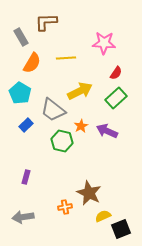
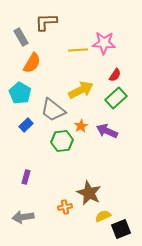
yellow line: moved 12 px right, 8 px up
red semicircle: moved 1 px left, 2 px down
yellow arrow: moved 1 px right, 1 px up
green hexagon: rotated 20 degrees counterclockwise
